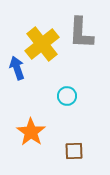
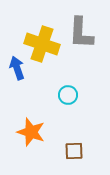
yellow cross: rotated 32 degrees counterclockwise
cyan circle: moved 1 px right, 1 px up
orange star: rotated 16 degrees counterclockwise
